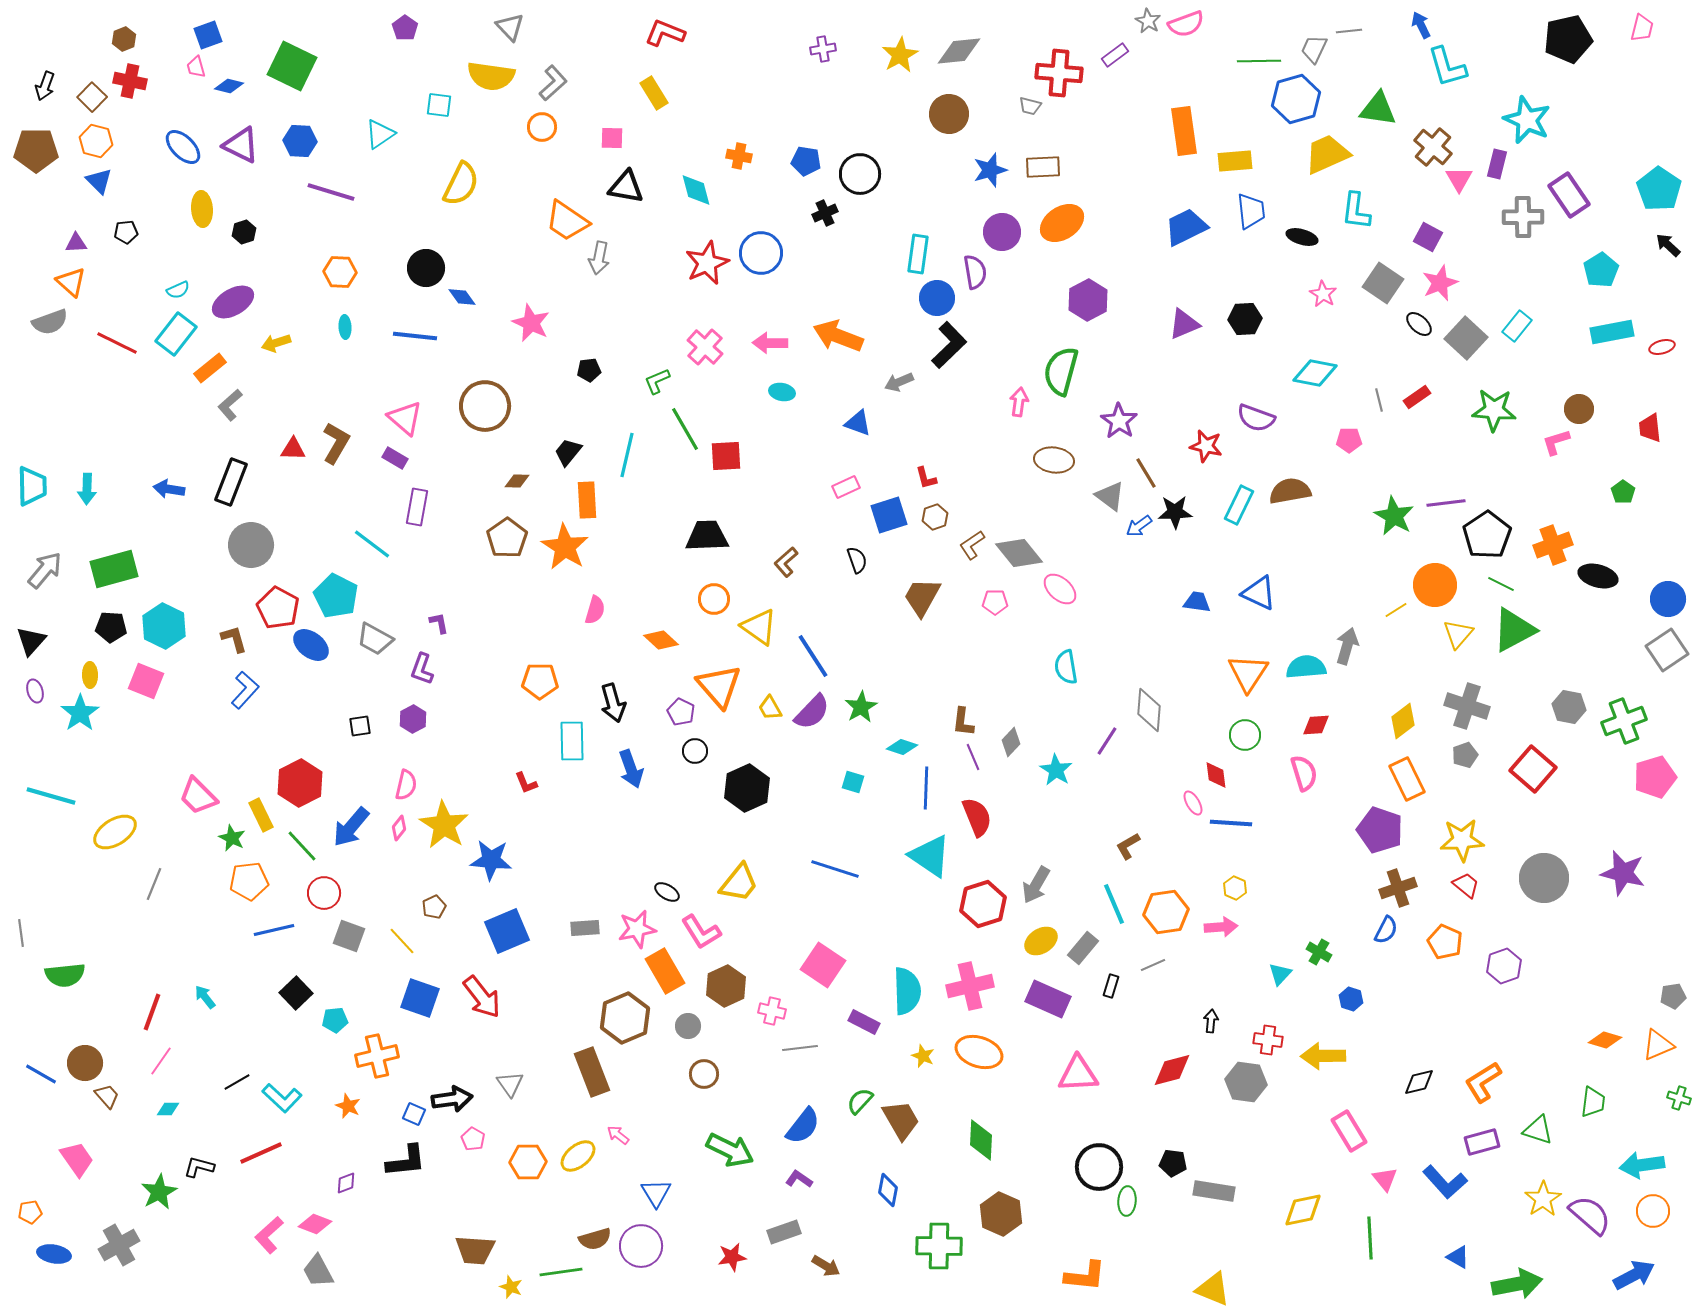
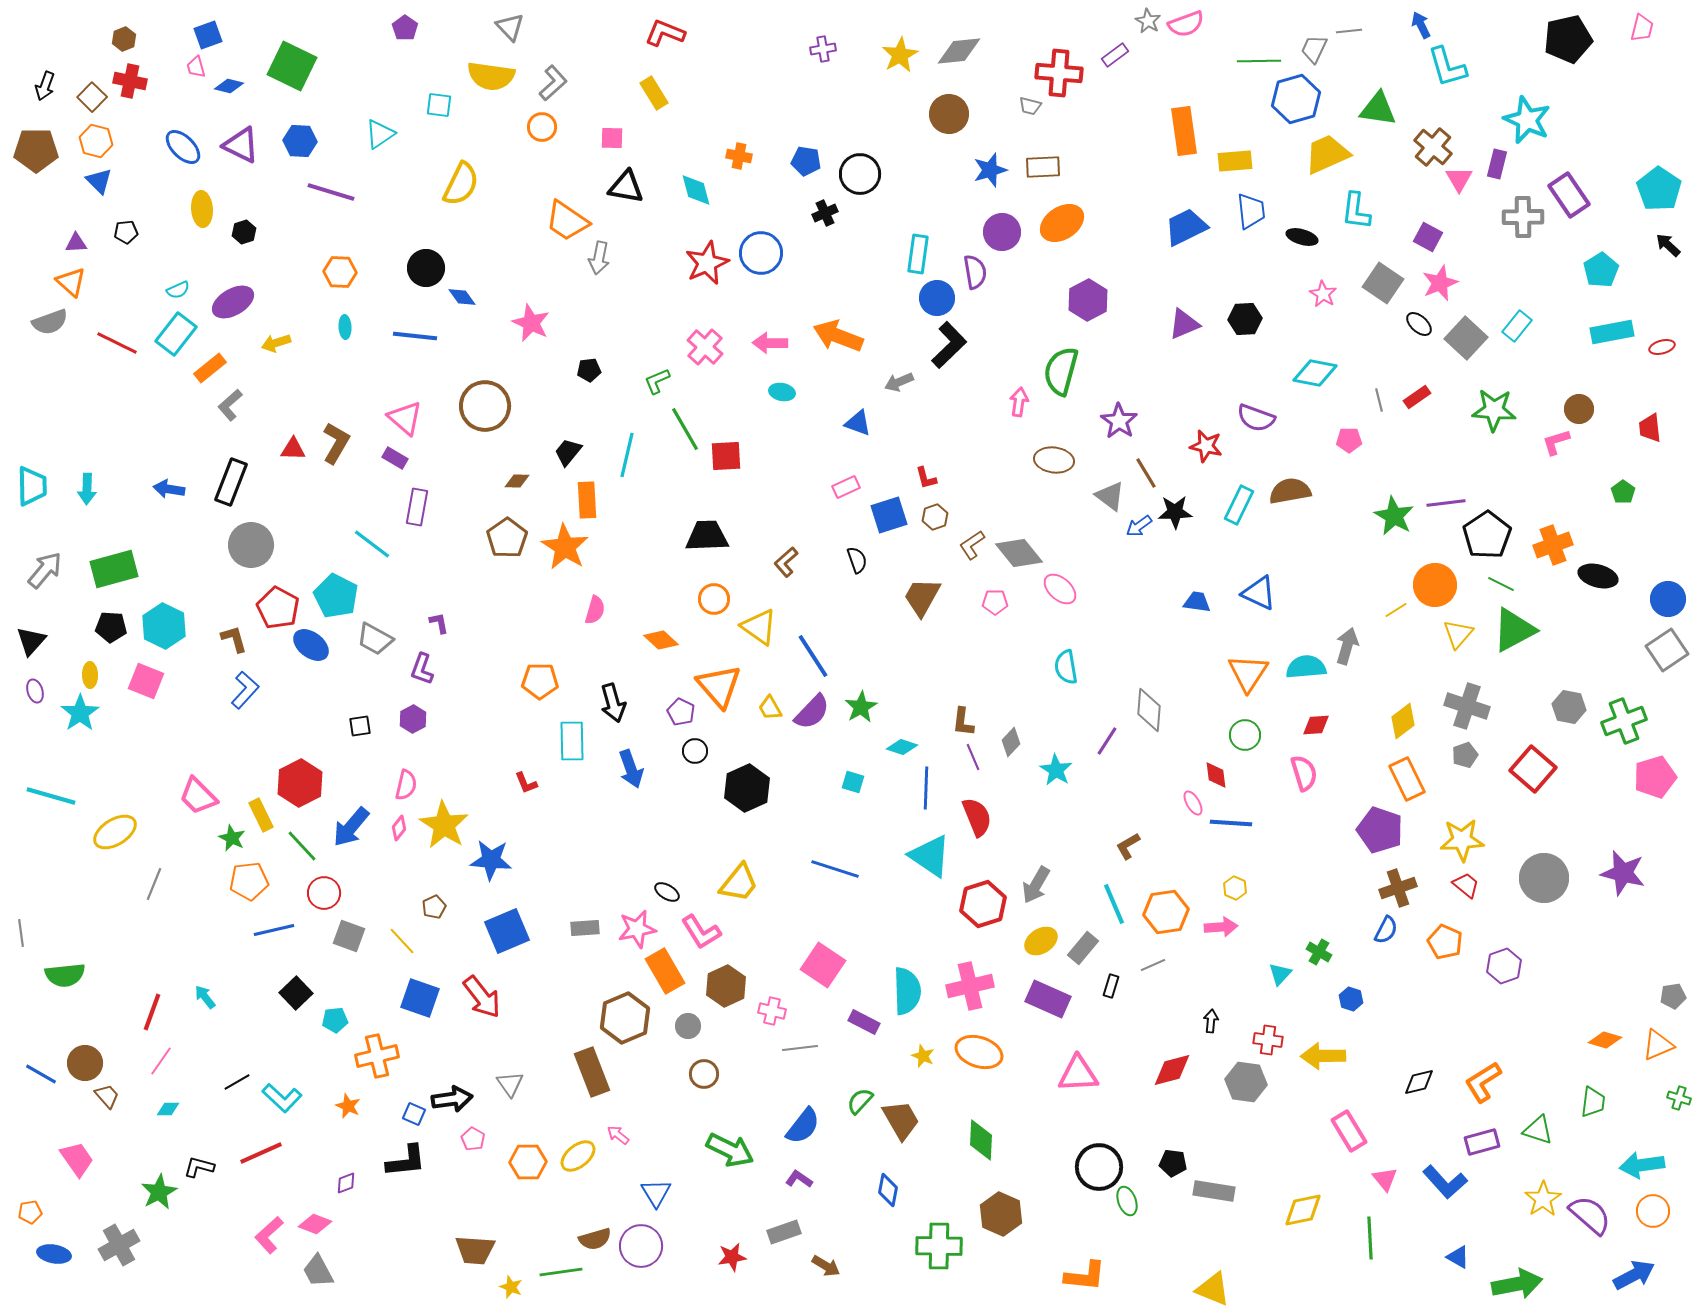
green ellipse at (1127, 1201): rotated 24 degrees counterclockwise
